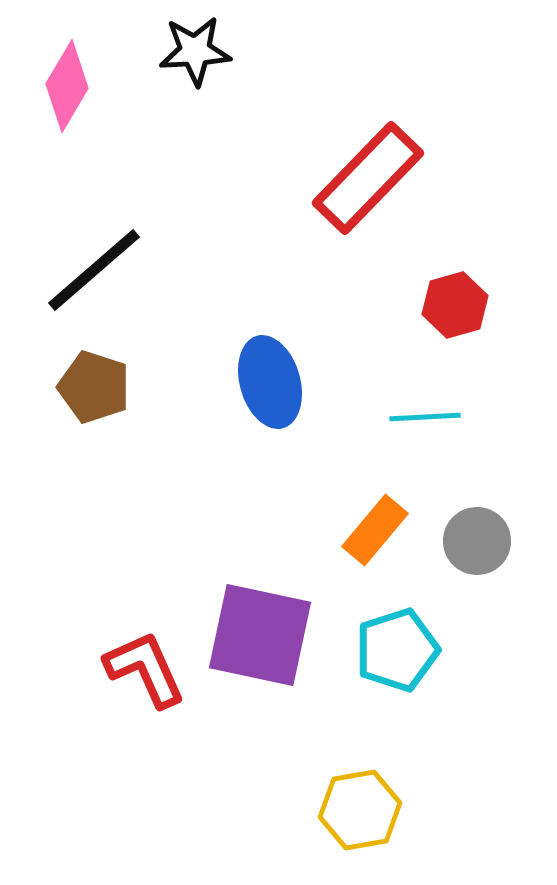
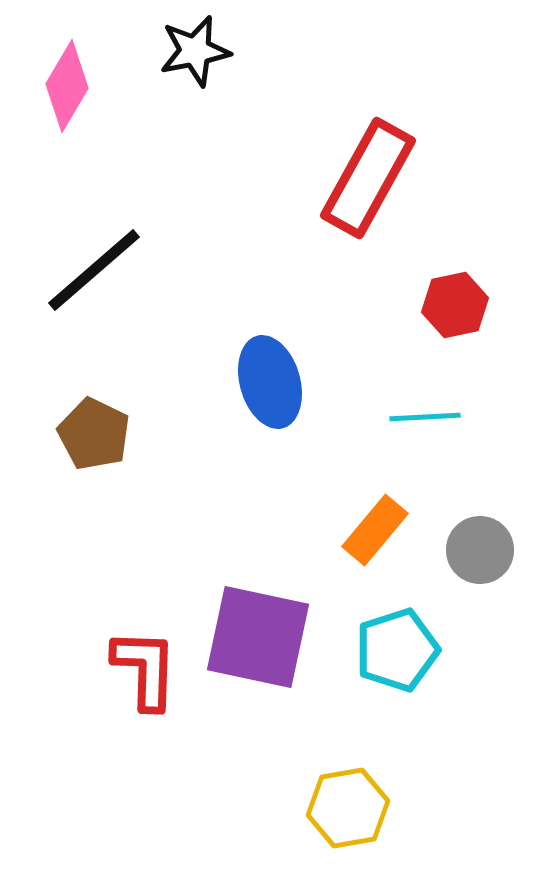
black star: rotated 8 degrees counterclockwise
red rectangle: rotated 15 degrees counterclockwise
red hexagon: rotated 4 degrees clockwise
brown pentagon: moved 47 px down; rotated 8 degrees clockwise
gray circle: moved 3 px right, 9 px down
purple square: moved 2 px left, 2 px down
red L-shape: rotated 26 degrees clockwise
yellow hexagon: moved 12 px left, 2 px up
